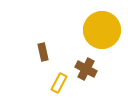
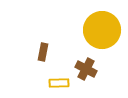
brown rectangle: rotated 24 degrees clockwise
yellow rectangle: rotated 60 degrees clockwise
